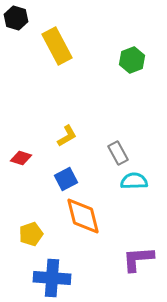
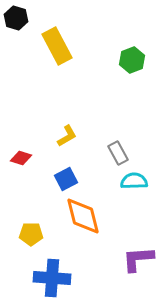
yellow pentagon: rotated 20 degrees clockwise
